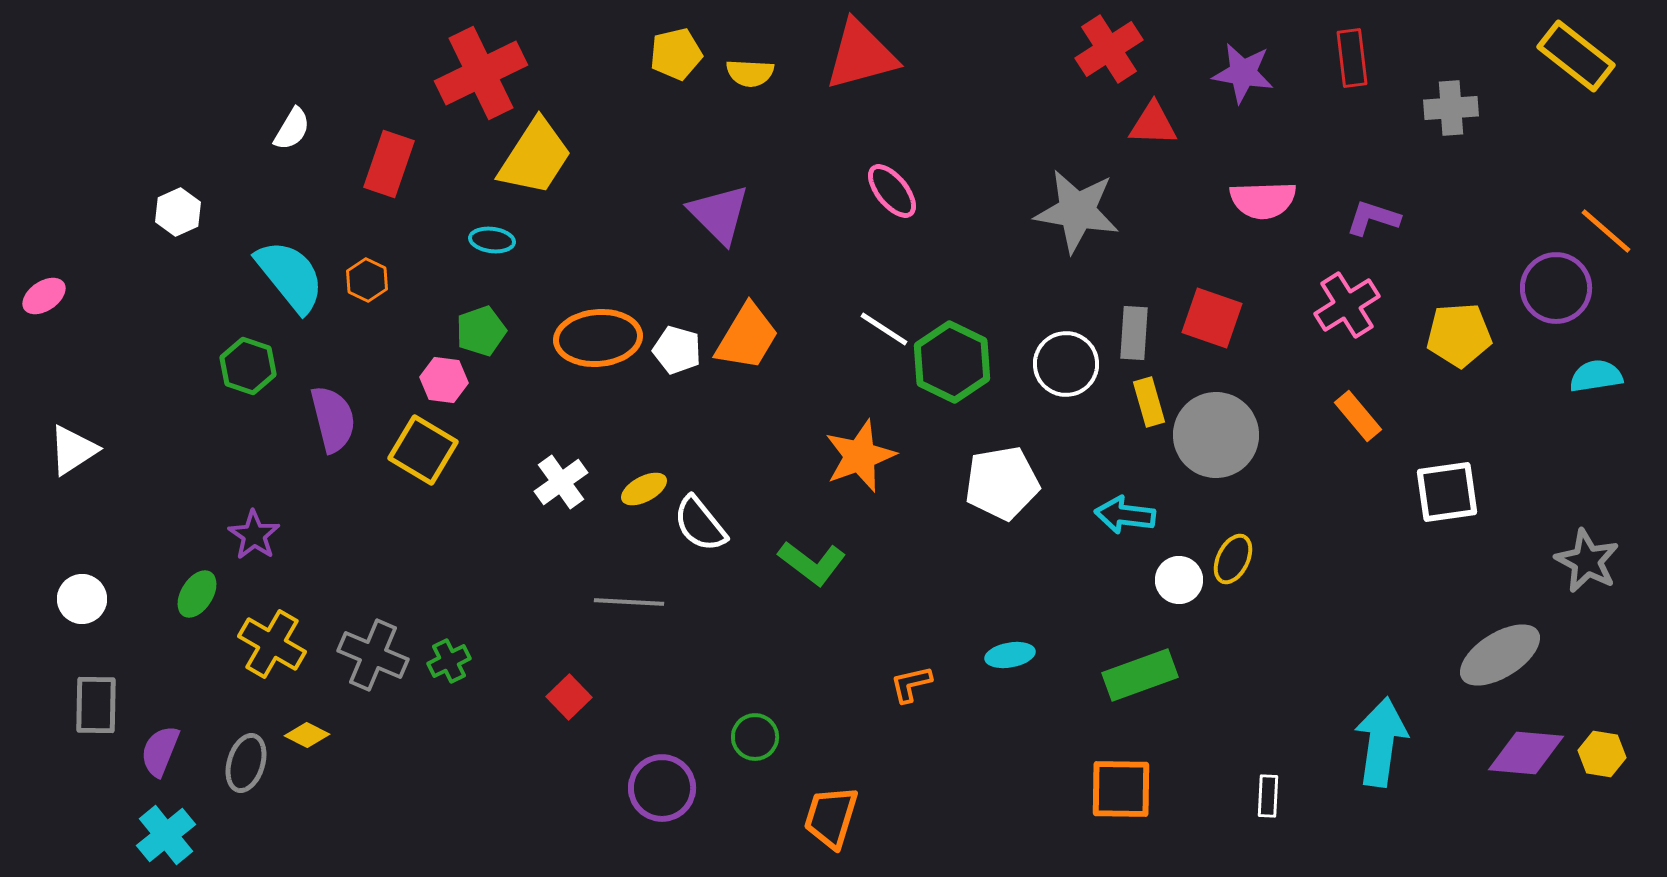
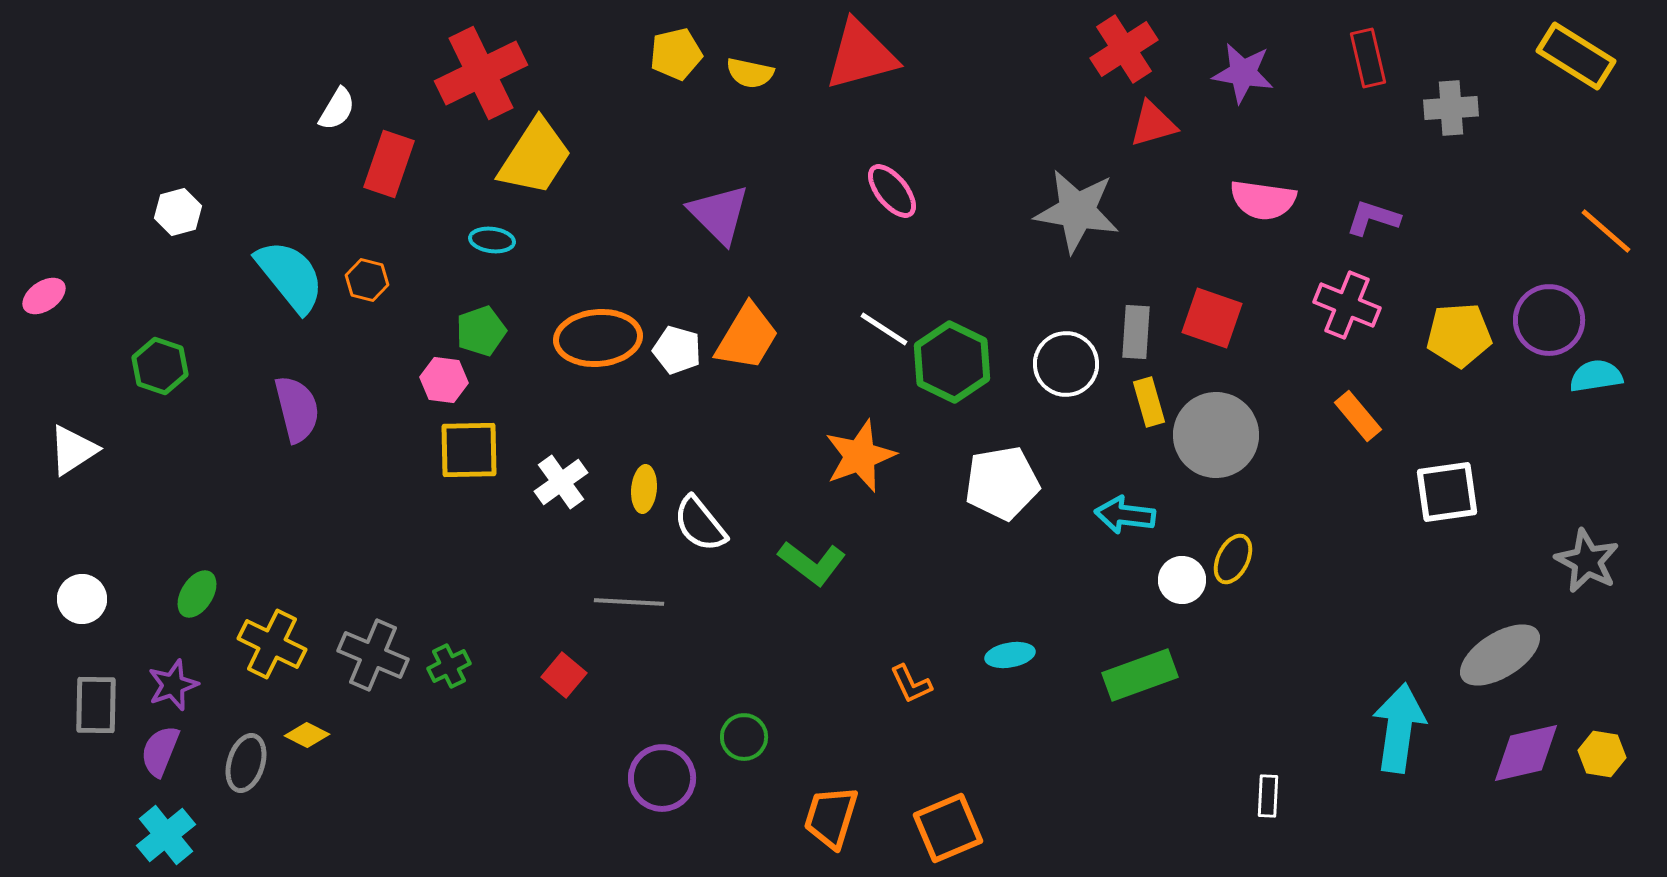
red cross at (1109, 49): moved 15 px right
yellow rectangle at (1576, 56): rotated 6 degrees counterclockwise
red rectangle at (1352, 58): moved 16 px right; rotated 6 degrees counterclockwise
yellow semicircle at (750, 73): rotated 9 degrees clockwise
red triangle at (1153, 124): rotated 18 degrees counterclockwise
white semicircle at (292, 129): moved 45 px right, 20 px up
pink semicircle at (1263, 200): rotated 10 degrees clockwise
white hexagon at (178, 212): rotated 9 degrees clockwise
orange hexagon at (367, 280): rotated 12 degrees counterclockwise
purple circle at (1556, 288): moved 7 px left, 32 px down
pink cross at (1347, 305): rotated 36 degrees counterclockwise
gray rectangle at (1134, 333): moved 2 px right, 1 px up
green hexagon at (248, 366): moved 88 px left
purple semicircle at (333, 419): moved 36 px left, 10 px up
yellow square at (423, 450): moved 46 px right; rotated 32 degrees counterclockwise
yellow ellipse at (644, 489): rotated 57 degrees counterclockwise
purple star at (254, 535): moved 81 px left, 150 px down; rotated 18 degrees clockwise
white circle at (1179, 580): moved 3 px right
yellow cross at (272, 644): rotated 4 degrees counterclockwise
green cross at (449, 661): moved 5 px down
orange L-shape at (911, 684): rotated 102 degrees counterclockwise
red square at (569, 697): moved 5 px left, 22 px up; rotated 6 degrees counterclockwise
green circle at (755, 737): moved 11 px left
cyan arrow at (1381, 742): moved 18 px right, 14 px up
purple diamond at (1526, 753): rotated 18 degrees counterclockwise
purple circle at (662, 788): moved 10 px up
orange square at (1121, 789): moved 173 px left, 39 px down; rotated 24 degrees counterclockwise
